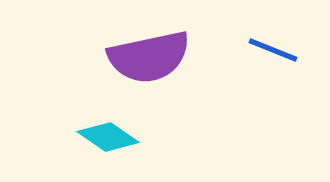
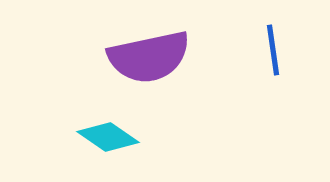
blue line: rotated 60 degrees clockwise
